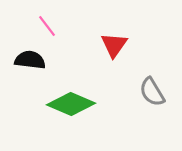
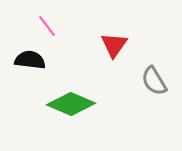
gray semicircle: moved 2 px right, 11 px up
